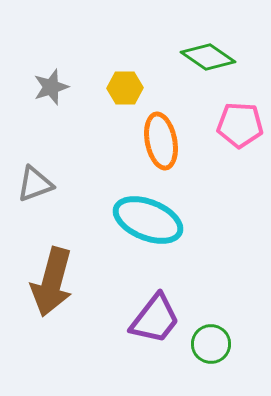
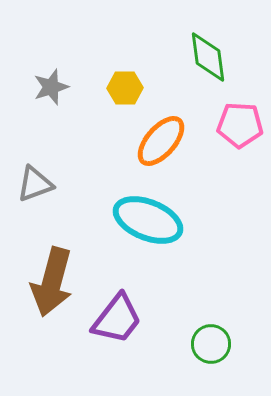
green diamond: rotated 48 degrees clockwise
orange ellipse: rotated 52 degrees clockwise
purple trapezoid: moved 38 px left
